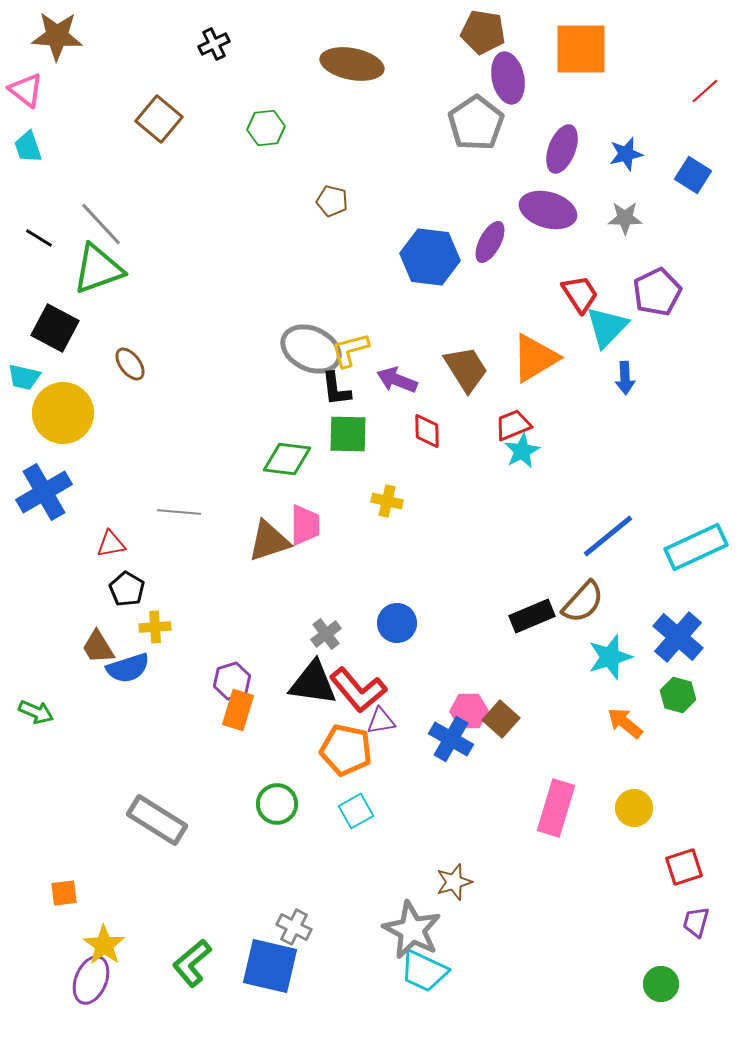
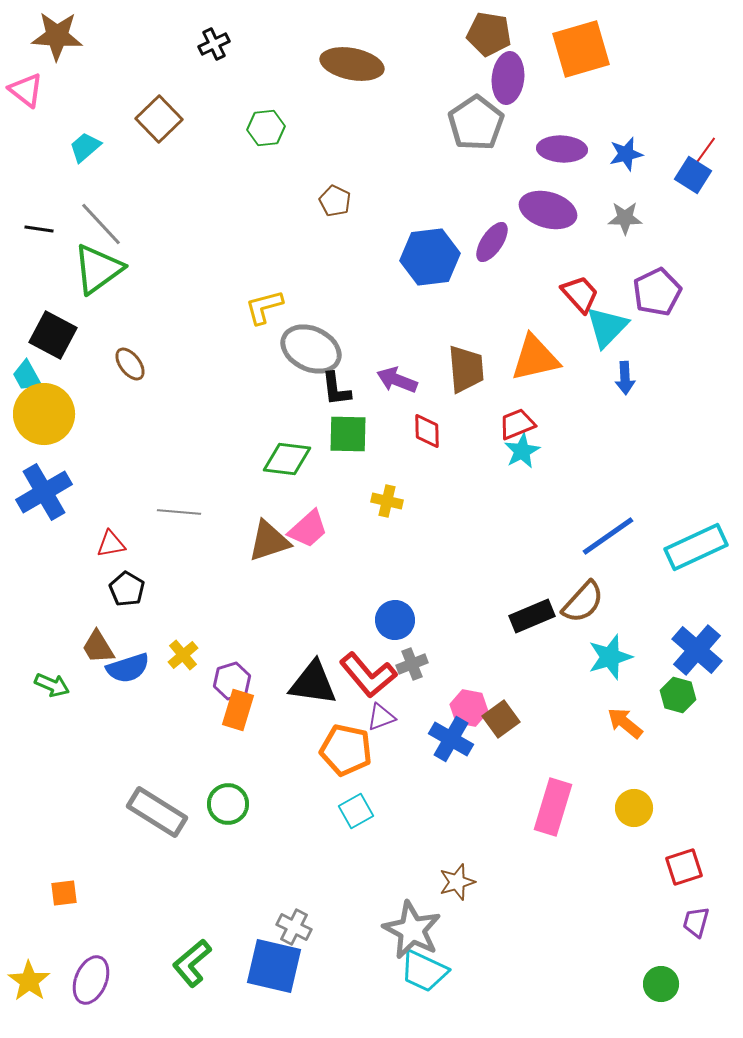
brown pentagon at (483, 32): moved 6 px right, 2 px down
orange square at (581, 49): rotated 16 degrees counterclockwise
purple ellipse at (508, 78): rotated 18 degrees clockwise
red line at (705, 91): moved 60 px down; rotated 12 degrees counterclockwise
brown square at (159, 119): rotated 6 degrees clockwise
cyan trapezoid at (28, 147): moved 57 px right; rotated 68 degrees clockwise
purple ellipse at (562, 149): rotated 72 degrees clockwise
brown pentagon at (332, 201): moved 3 px right; rotated 12 degrees clockwise
black line at (39, 238): moved 9 px up; rotated 24 degrees counterclockwise
purple ellipse at (490, 242): moved 2 px right; rotated 6 degrees clockwise
blue hexagon at (430, 257): rotated 14 degrees counterclockwise
green triangle at (98, 269): rotated 16 degrees counterclockwise
red trapezoid at (580, 294): rotated 9 degrees counterclockwise
black square at (55, 328): moved 2 px left, 7 px down
yellow L-shape at (350, 350): moved 86 px left, 43 px up
orange triangle at (535, 358): rotated 18 degrees clockwise
brown trapezoid at (466, 369): rotated 27 degrees clockwise
cyan trapezoid at (24, 377): moved 3 px right, 1 px up; rotated 48 degrees clockwise
yellow circle at (63, 413): moved 19 px left, 1 px down
red trapezoid at (513, 425): moved 4 px right, 1 px up
pink trapezoid at (305, 525): moved 3 px right, 4 px down; rotated 48 degrees clockwise
blue line at (608, 536): rotated 4 degrees clockwise
blue circle at (397, 623): moved 2 px left, 3 px up
yellow cross at (155, 627): moved 28 px right, 28 px down; rotated 36 degrees counterclockwise
gray cross at (326, 634): moved 86 px right, 30 px down; rotated 16 degrees clockwise
blue cross at (678, 637): moved 19 px right, 13 px down
red L-shape at (358, 690): moved 10 px right, 15 px up
pink hexagon at (469, 711): moved 3 px up; rotated 12 degrees clockwise
green arrow at (36, 712): moved 16 px right, 27 px up
brown square at (501, 719): rotated 12 degrees clockwise
purple triangle at (381, 721): moved 4 px up; rotated 12 degrees counterclockwise
green circle at (277, 804): moved 49 px left
pink rectangle at (556, 808): moved 3 px left, 1 px up
gray rectangle at (157, 820): moved 8 px up
brown star at (454, 882): moved 3 px right
yellow star at (104, 945): moved 75 px left, 36 px down
blue square at (270, 966): moved 4 px right
